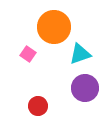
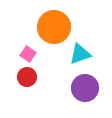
red circle: moved 11 px left, 29 px up
